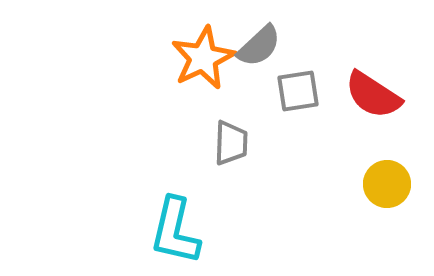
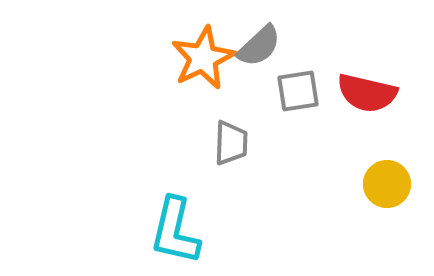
red semicircle: moved 6 px left, 2 px up; rotated 20 degrees counterclockwise
